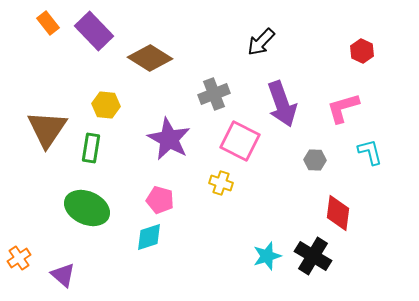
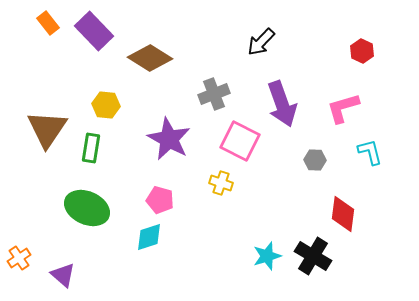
red diamond: moved 5 px right, 1 px down
